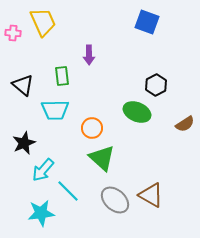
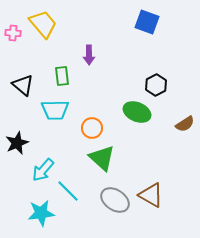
yellow trapezoid: moved 2 px down; rotated 16 degrees counterclockwise
black star: moved 7 px left
gray ellipse: rotated 8 degrees counterclockwise
